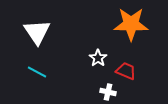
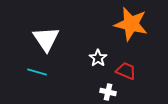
orange star: rotated 12 degrees clockwise
white triangle: moved 9 px right, 7 px down
cyan line: rotated 12 degrees counterclockwise
